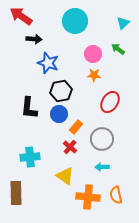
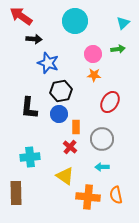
green arrow: rotated 136 degrees clockwise
orange rectangle: rotated 40 degrees counterclockwise
